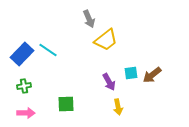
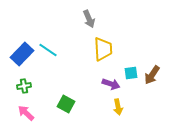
yellow trapezoid: moved 3 px left, 9 px down; rotated 55 degrees counterclockwise
brown arrow: rotated 18 degrees counterclockwise
purple arrow: moved 2 px right, 2 px down; rotated 42 degrees counterclockwise
green square: rotated 30 degrees clockwise
pink arrow: rotated 138 degrees counterclockwise
